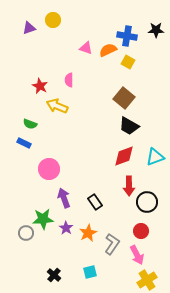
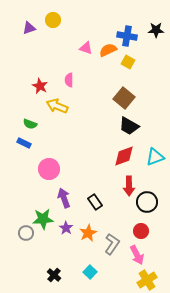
cyan square: rotated 32 degrees counterclockwise
